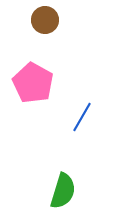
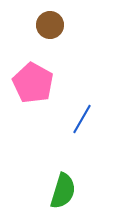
brown circle: moved 5 px right, 5 px down
blue line: moved 2 px down
